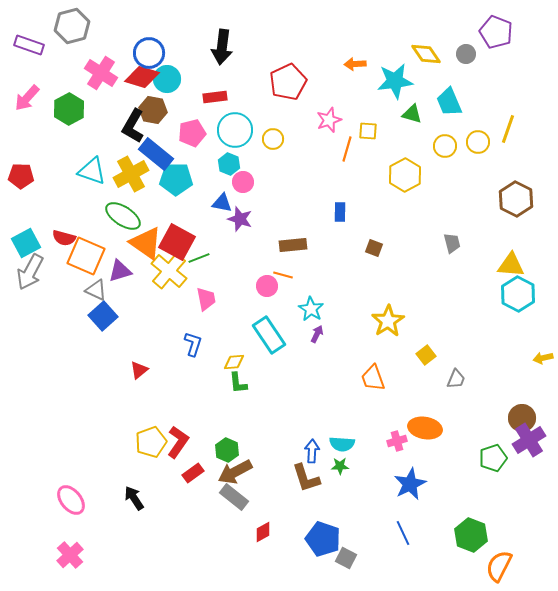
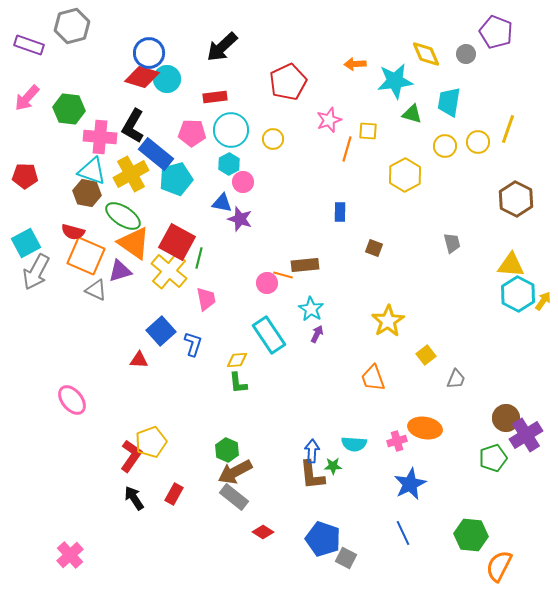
black arrow at (222, 47): rotated 40 degrees clockwise
yellow diamond at (426, 54): rotated 12 degrees clockwise
pink cross at (101, 73): moved 1 px left, 64 px down; rotated 28 degrees counterclockwise
cyan trapezoid at (449, 102): rotated 32 degrees clockwise
green hexagon at (69, 109): rotated 24 degrees counterclockwise
brown hexagon at (153, 110): moved 66 px left, 83 px down
cyan circle at (235, 130): moved 4 px left
pink pentagon at (192, 133): rotated 16 degrees clockwise
cyan hexagon at (229, 164): rotated 10 degrees clockwise
red pentagon at (21, 176): moved 4 px right
cyan pentagon at (176, 179): rotated 16 degrees counterclockwise
red semicircle at (64, 238): moved 9 px right, 6 px up
orange triangle at (146, 243): moved 12 px left
brown rectangle at (293, 245): moved 12 px right, 20 px down
green line at (199, 258): rotated 55 degrees counterclockwise
gray arrow at (30, 272): moved 6 px right
pink circle at (267, 286): moved 3 px up
blue square at (103, 316): moved 58 px right, 15 px down
yellow arrow at (543, 358): moved 57 px up; rotated 138 degrees clockwise
yellow diamond at (234, 362): moved 3 px right, 2 px up
red triangle at (139, 370): moved 10 px up; rotated 42 degrees clockwise
brown circle at (522, 418): moved 16 px left
purple cross at (529, 440): moved 3 px left, 5 px up
red L-shape at (178, 442): moved 47 px left, 14 px down
cyan semicircle at (342, 444): moved 12 px right
green star at (340, 466): moved 7 px left
red rectangle at (193, 473): moved 19 px left, 21 px down; rotated 25 degrees counterclockwise
brown L-shape at (306, 478): moved 6 px right, 3 px up; rotated 12 degrees clockwise
pink ellipse at (71, 500): moved 1 px right, 100 px up
red diamond at (263, 532): rotated 60 degrees clockwise
green hexagon at (471, 535): rotated 16 degrees counterclockwise
